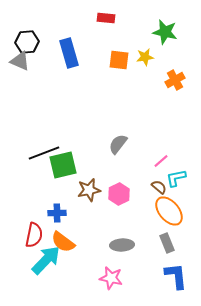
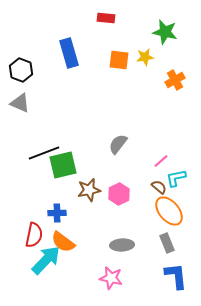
black hexagon: moved 6 px left, 28 px down; rotated 25 degrees clockwise
gray triangle: moved 42 px down
